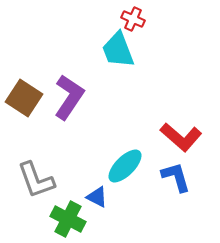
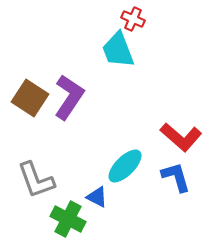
brown square: moved 6 px right
